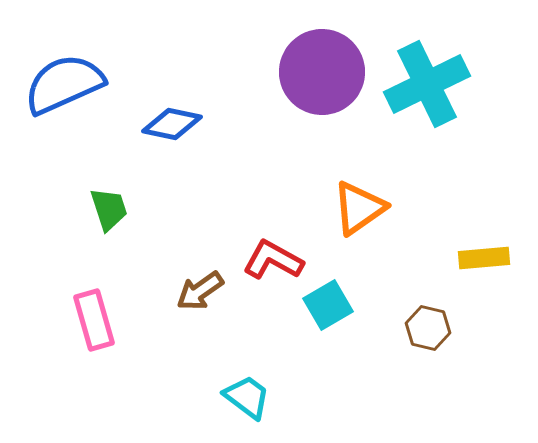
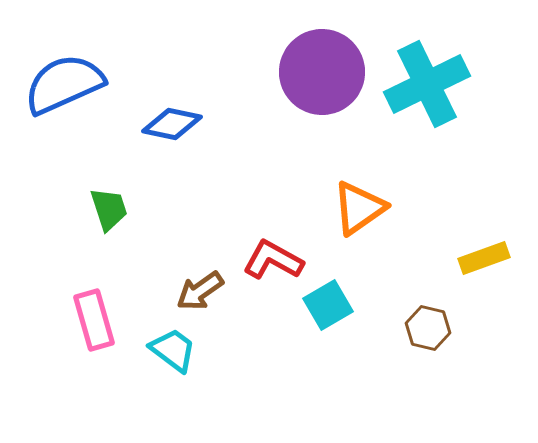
yellow rectangle: rotated 15 degrees counterclockwise
cyan trapezoid: moved 74 px left, 47 px up
